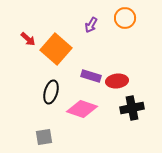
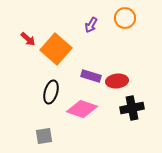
gray square: moved 1 px up
